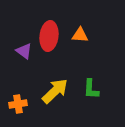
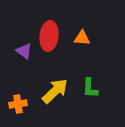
orange triangle: moved 2 px right, 3 px down
green L-shape: moved 1 px left, 1 px up
